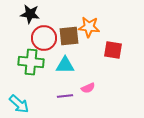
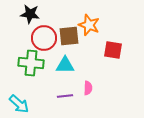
orange star: moved 2 px up; rotated 15 degrees clockwise
green cross: moved 1 px down
pink semicircle: rotated 64 degrees counterclockwise
